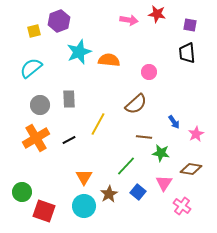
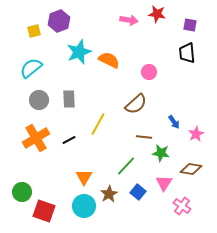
orange semicircle: rotated 20 degrees clockwise
gray circle: moved 1 px left, 5 px up
